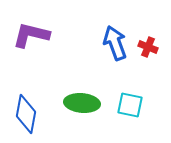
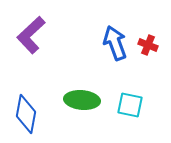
purple L-shape: rotated 57 degrees counterclockwise
red cross: moved 2 px up
green ellipse: moved 3 px up
